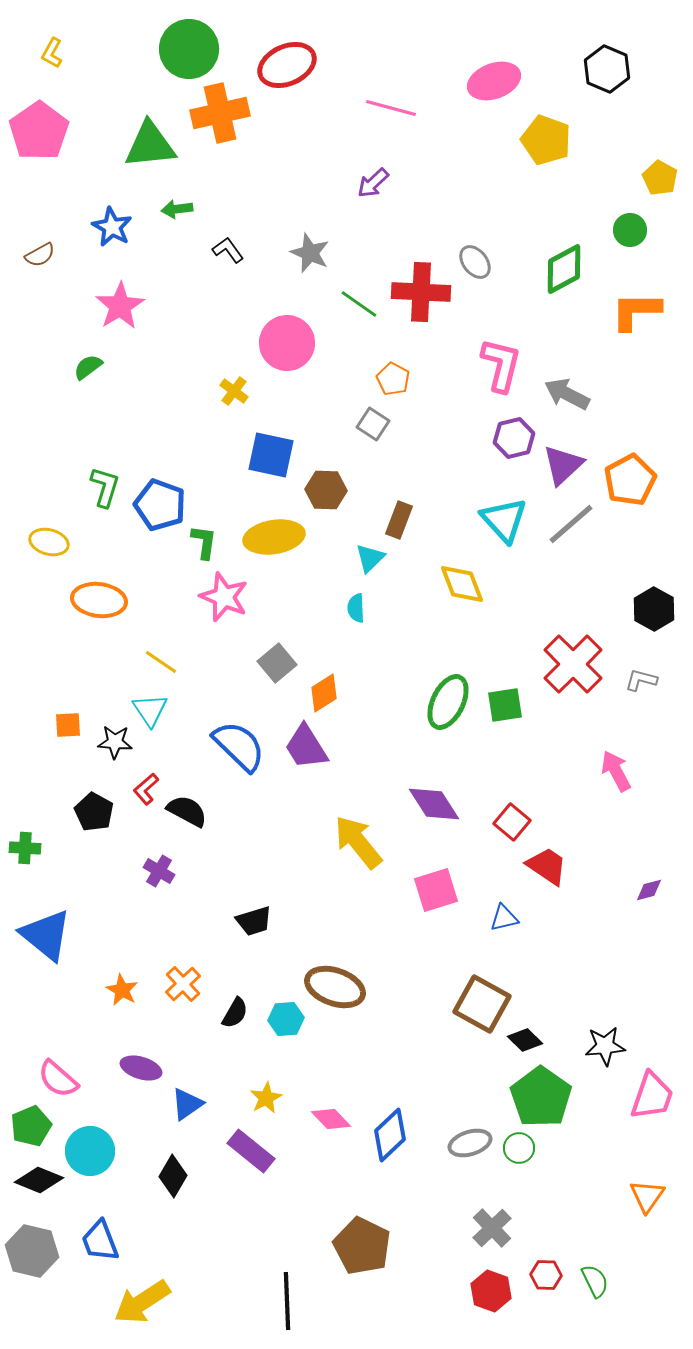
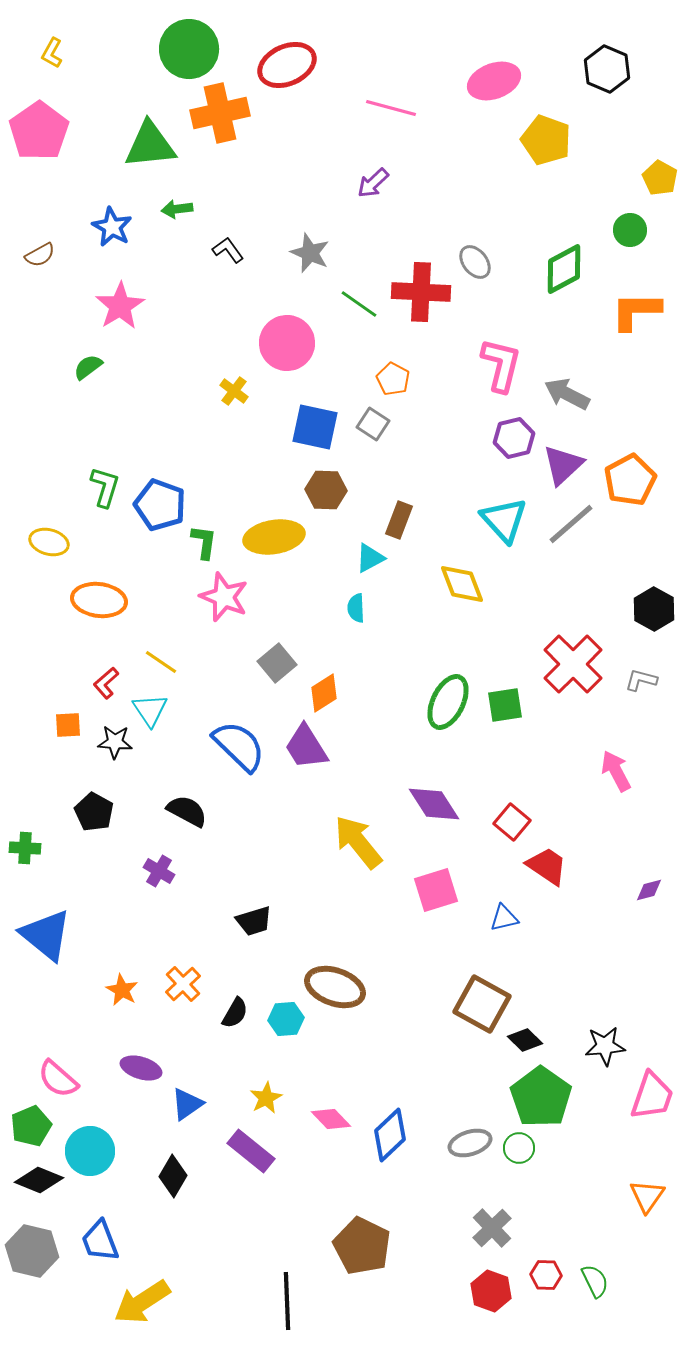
blue square at (271, 455): moved 44 px right, 28 px up
cyan triangle at (370, 558): rotated 16 degrees clockwise
red L-shape at (146, 789): moved 40 px left, 106 px up
